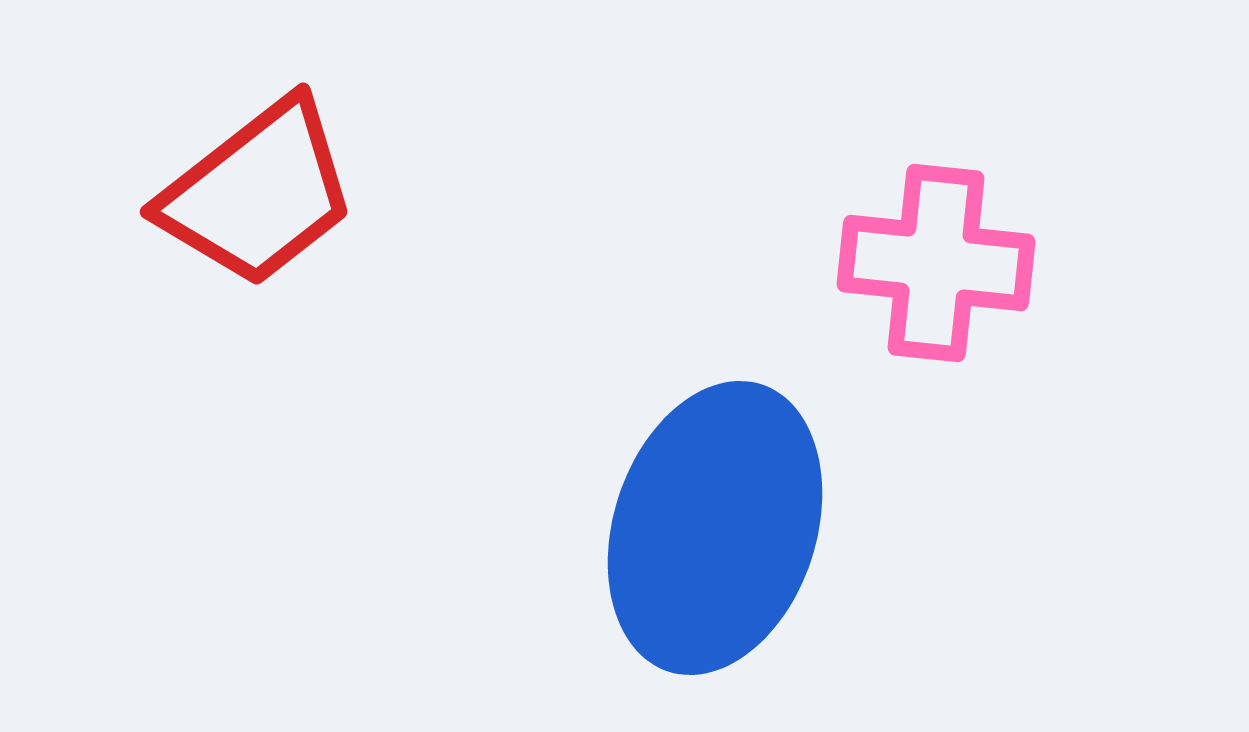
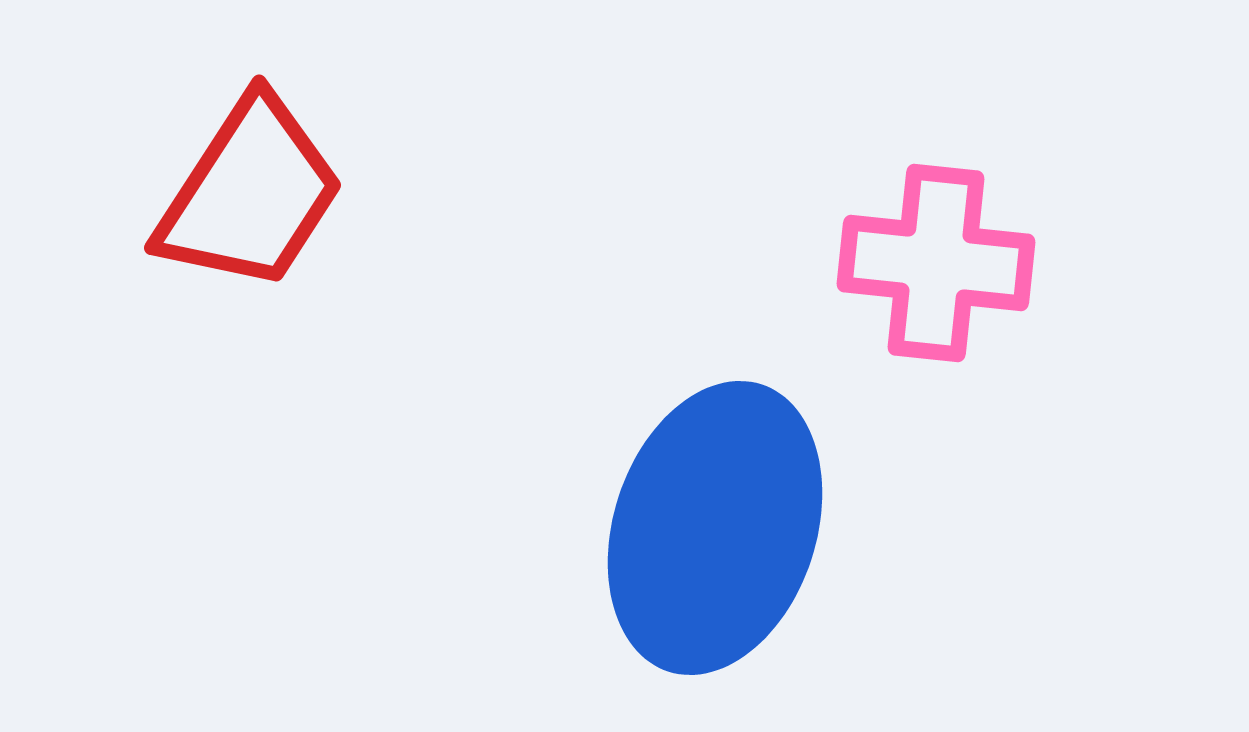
red trapezoid: moved 8 px left, 1 px down; rotated 19 degrees counterclockwise
